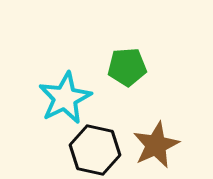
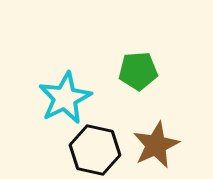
green pentagon: moved 11 px right, 4 px down
